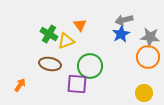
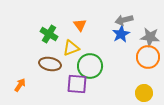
yellow triangle: moved 5 px right, 7 px down
